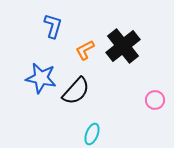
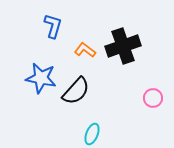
black cross: rotated 20 degrees clockwise
orange L-shape: rotated 65 degrees clockwise
pink circle: moved 2 px left, 2 px up
